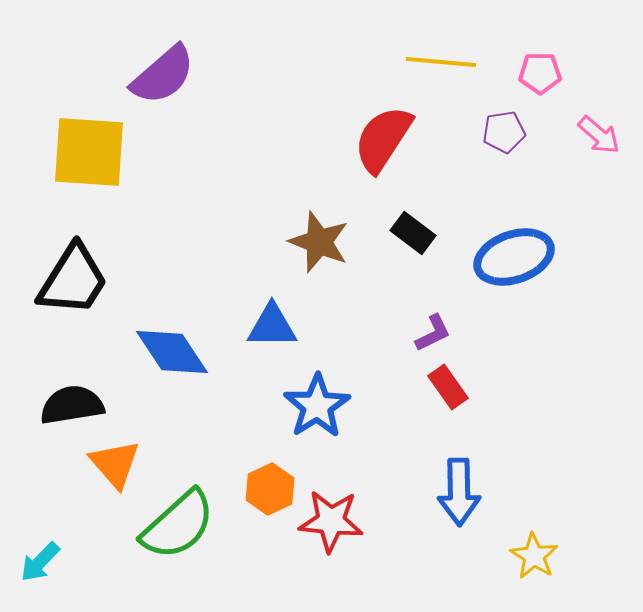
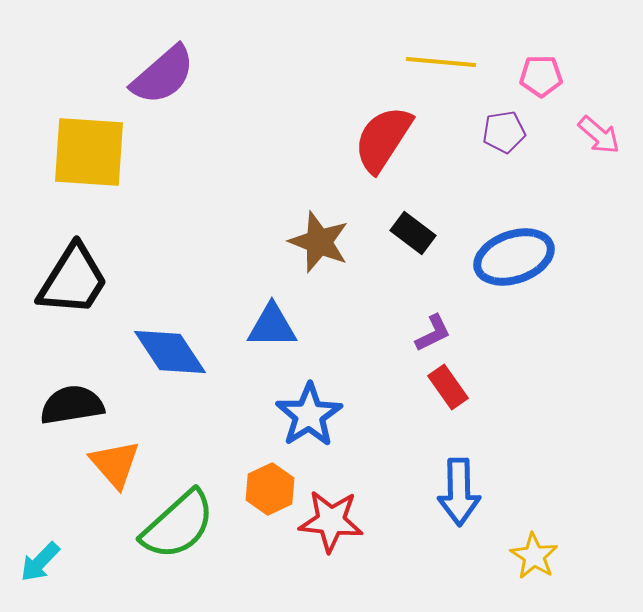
pink pentagon: moved 1 px right, 3 px down
blue diamond: moved 2 px left
blue star: moved 8 px left, 9 px down
